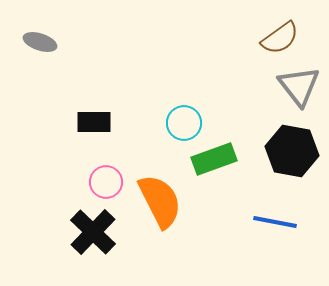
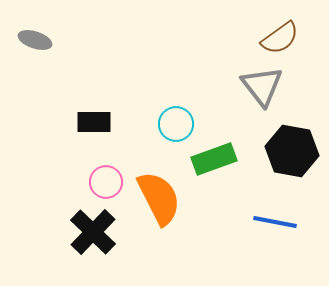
gray ellipse: moved 5 px left, 2 px up
gray triangle: moved 37 px left
cyan circle: moved 8 px left, 1 px down
orange semicircle: moved 1 px left, 3 px up
